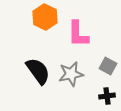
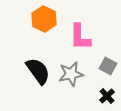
orange hexagon: moved 1 px left, 2 px down
pink L-shape: moved 2 px right, 3 px down
black cross: rotated 35 degrees counterclockwise
